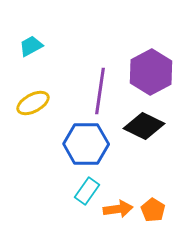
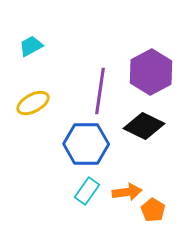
orange arrow: moved 9 px right, 17 px up
